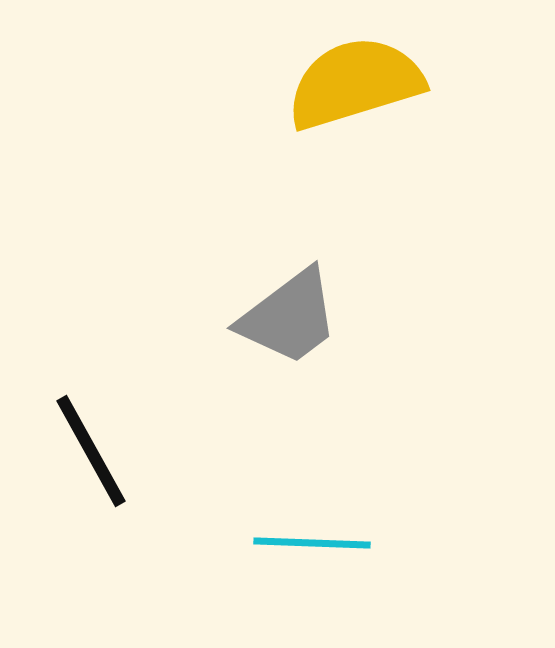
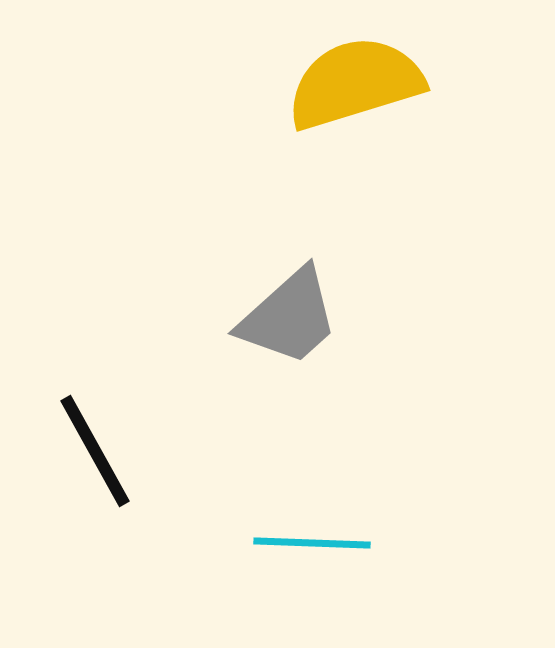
gray trapezoid: rotated 5 degrees counterclockwise
black line: moved 4 px right
